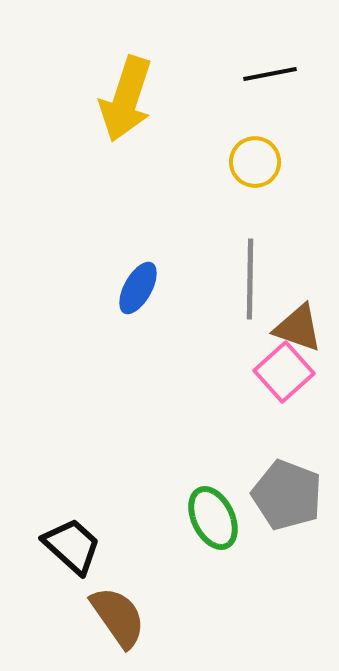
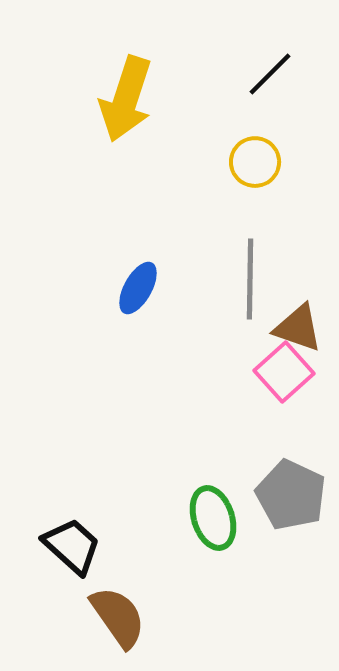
black line: rotated 34 degrees counterclockwise
gray pentagon: moved 4 px right; rotated 4 degrees clockwise
green ellipse: rotated 8 degrees clockwise
